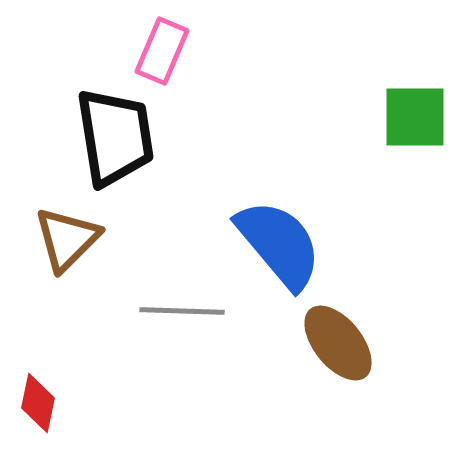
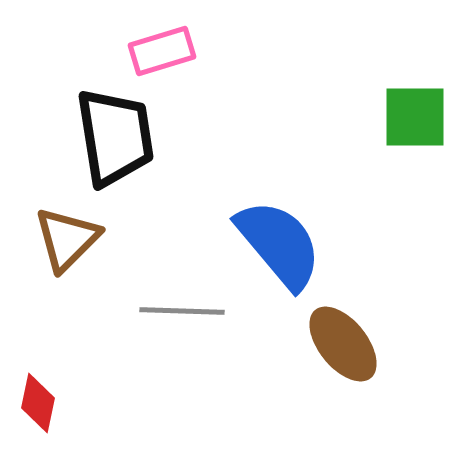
pink rectangle: rotated 50 degrees clockwise
brown ellipse: moved 5 px right, 1 px down
